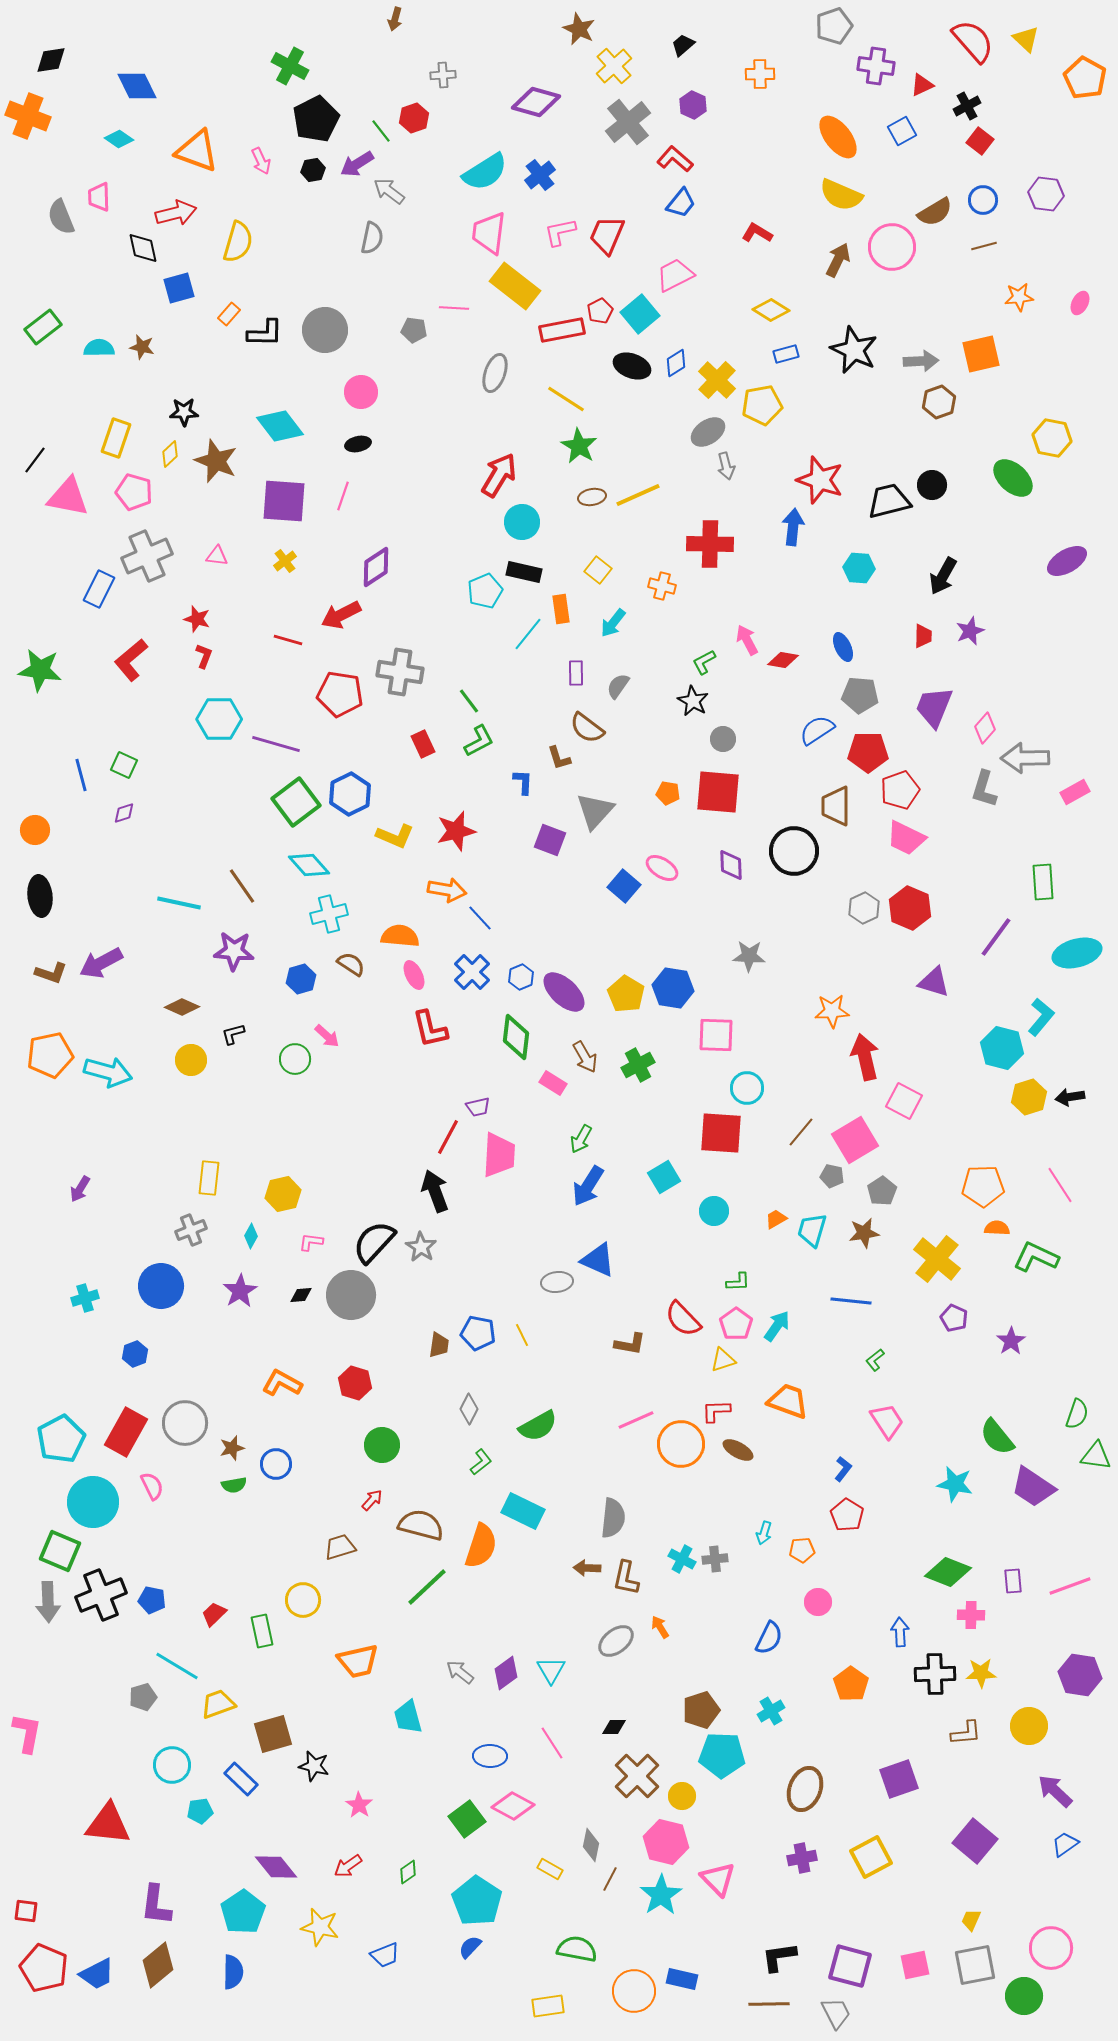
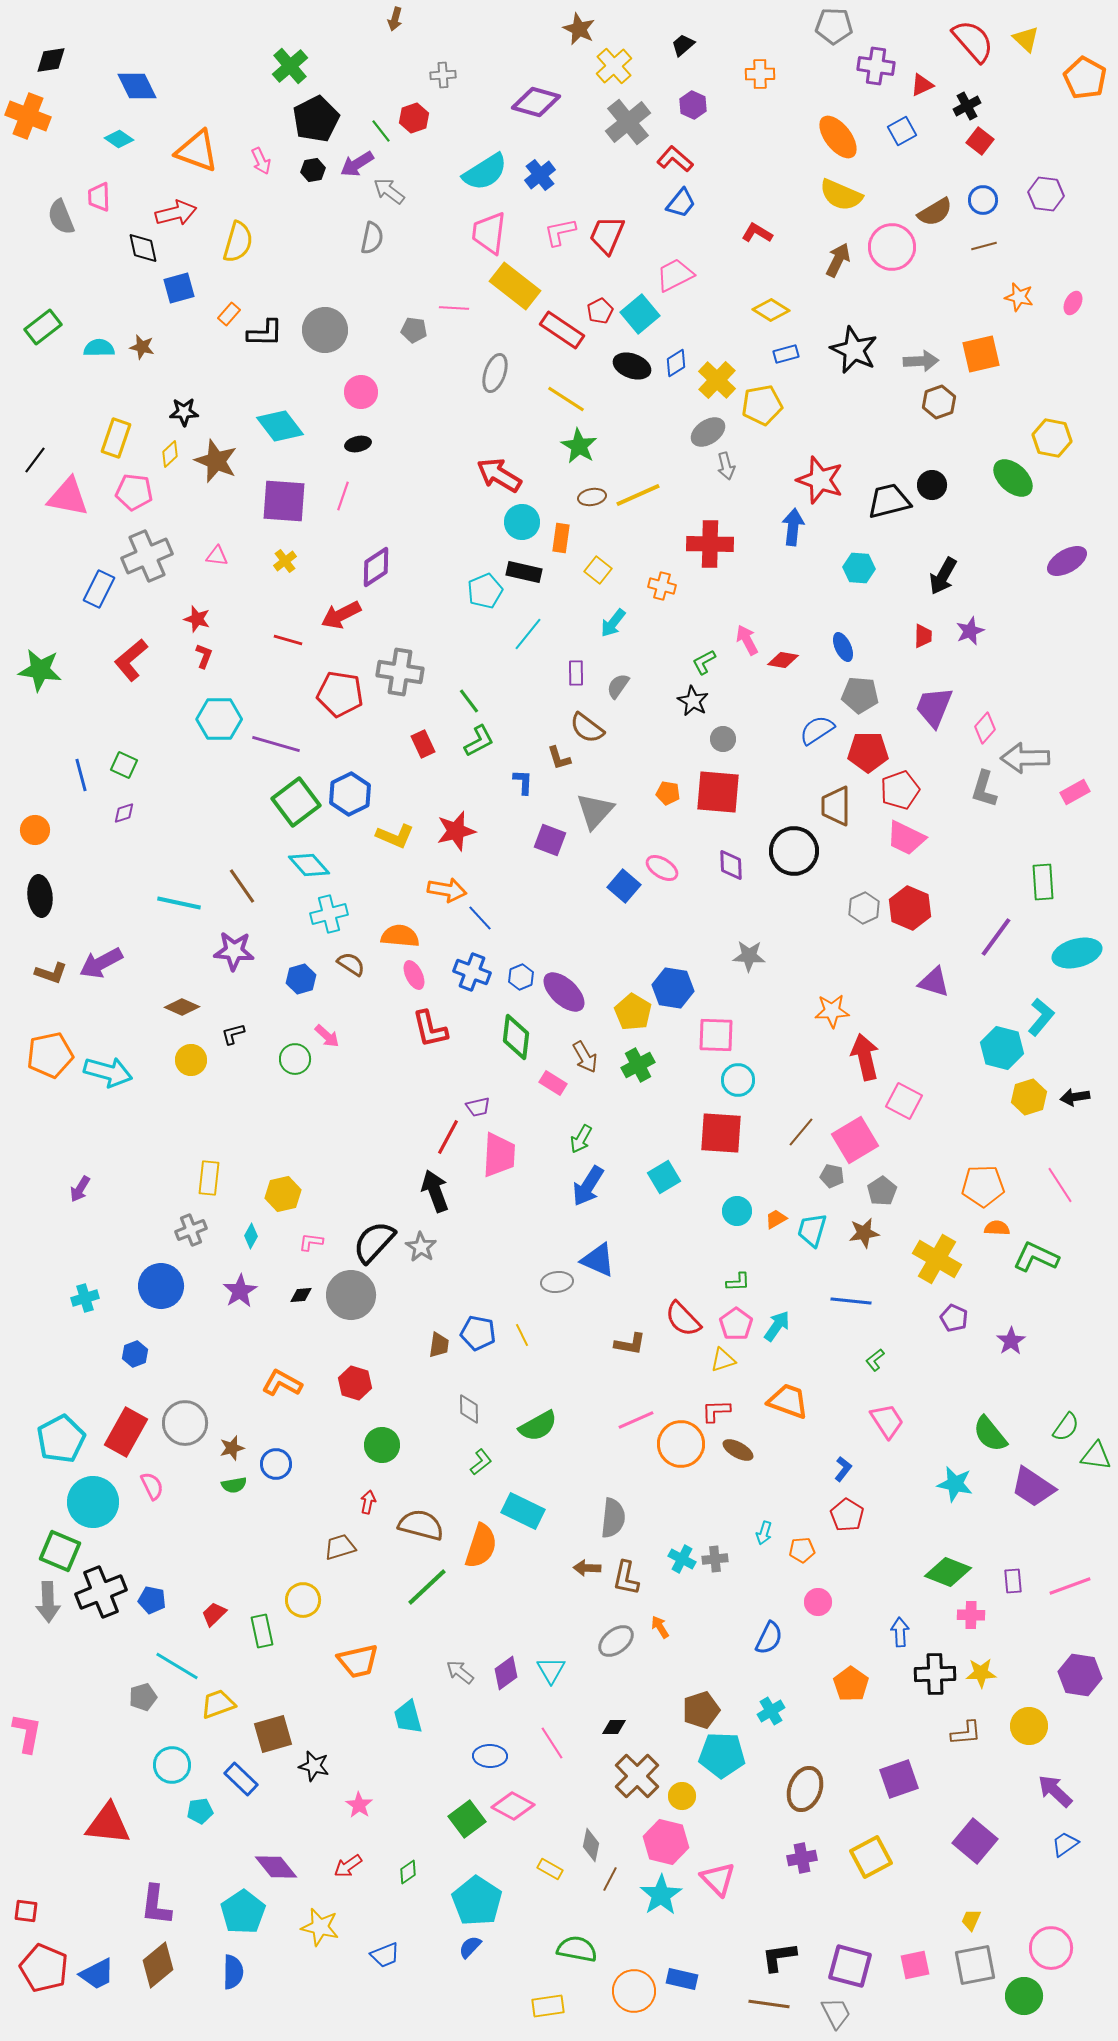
gray pentagon at (834, 26): rotated 21 degrees clockwise
green cross at (290, 66): rotated 21 degrees clockwise
orange star at (1019, 297): rotated 20 degrees clockwise
pink ellipse at (1080, 303): moved 7 px left
red rectangle at (562, 330): rotated 45 degrees clockwise
red arrow at (499, 475): rotated 90 degrees counterclockwise
pink pentagon at (134, 492): rotated 9 degrees counterclockwise
orange rectangle at (561, 609): moved 71 px up; rotated 16 degrees clockwise
blue cross at (472, 972): rotated 24 degrees counterclockwise
yellow pentagon at (626, 994): moved 7 px right, 18 px down
cyan circle at (747, 1088): moved 9 px left, 8 px up
black arrow at (1070, 1097): moved 5 px right
cyan circle at (714, 1211): moved 23 px right
yellow cross at (937, 1259): rotated 9 degrees counterclockwise
gray diamond at (469, 1409): rotated 28 degrees counterclockwise
green semicircle at (1077, 1414): moved 11 px left, 13 px down; rotated 16 degrees clockwise
green semicircle at (997, 1437): moved 7 px left, 3 px up
red arrow at (372, 1500): moved 4 px left, 2 px down; rotated 30 degrees counterclockwise
black cross at (101, 1595): moved 3 px up
brown line at (769, 2004): rotated 9 degrees clockwise
